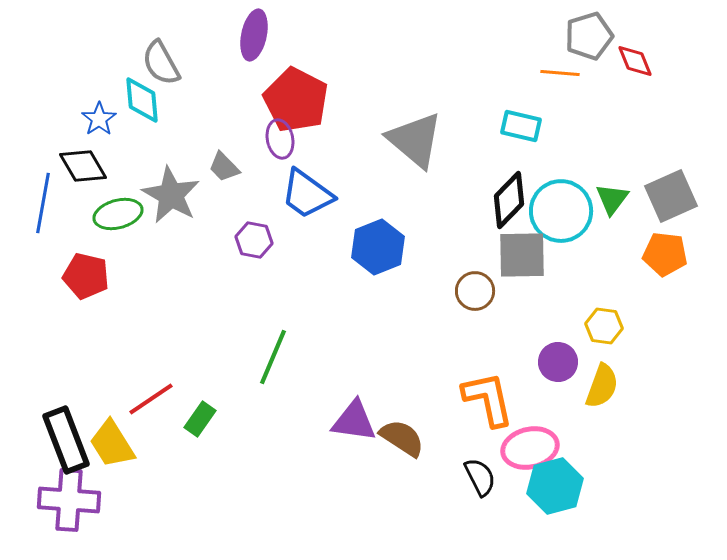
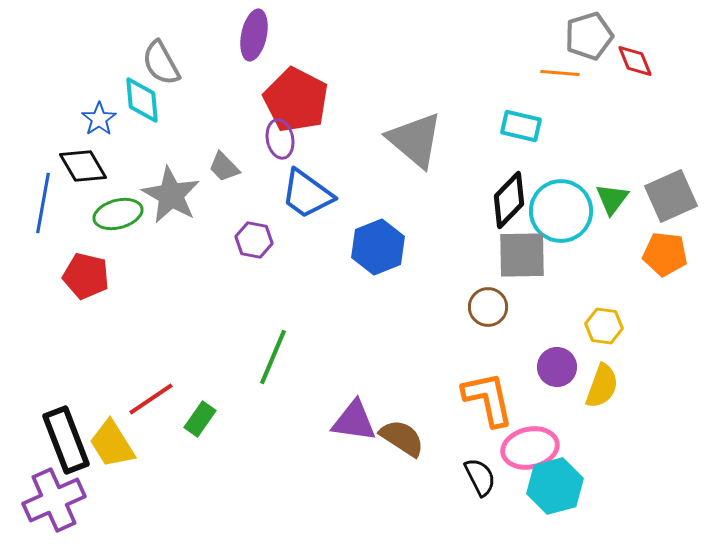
brown circle at (475, 291): moved 13 px right, 16 px down
purple circle at (558, 362): moved 1 px left, 5 px down
purple cross at (69, 500): moved 15 px left; rotated 28 degrees counterclockwise
